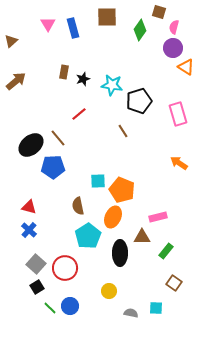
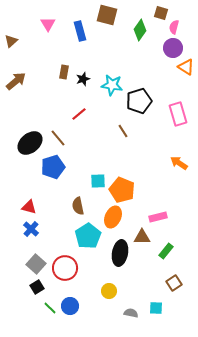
brown square at (159, 12): moved 2 px right, 1 px down
brown square at (107, 17): moved 2 px up; rotated 15 degrees clockwise
blue rectangle at (73, 28): moved 7 px right, 3 px down
black ellipse at (31, 145): moved 1 px left, 2 px up
blue pentagon at (53, 167): rotated 15 degrees counterclockwise
blue cross at (29, 230): moved 2 px right, 1 px up
black ellipse at (120, 253): rotated 10 degrees clockwise
brown square at (174, 283): rotated 21 degrees clockwise
